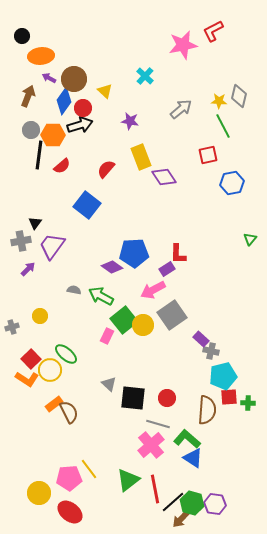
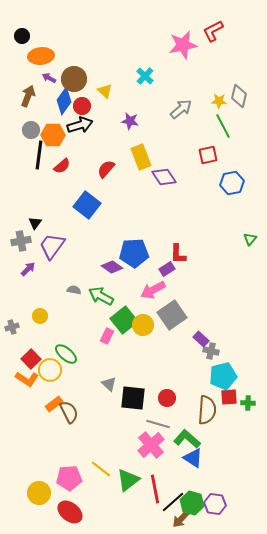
red circle at (83, 108): moved 1 px left, 2 px up
yellow line at (89, 469): moved 12 px right; rotated 15 degrees counterclockwise
